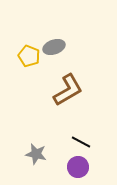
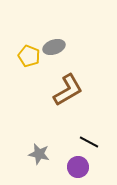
black line: moved 8 px right
gray star: moved 3 px right
